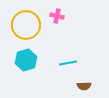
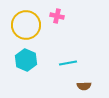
cyan hexagon: rotated 20 degrees counterclockwise
